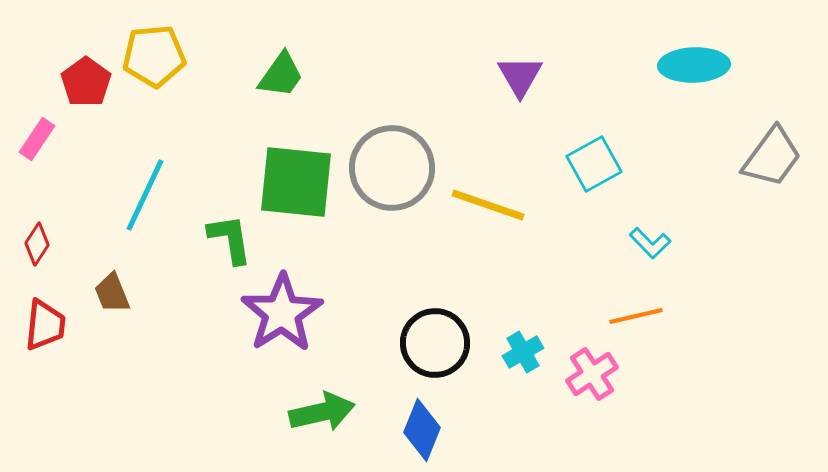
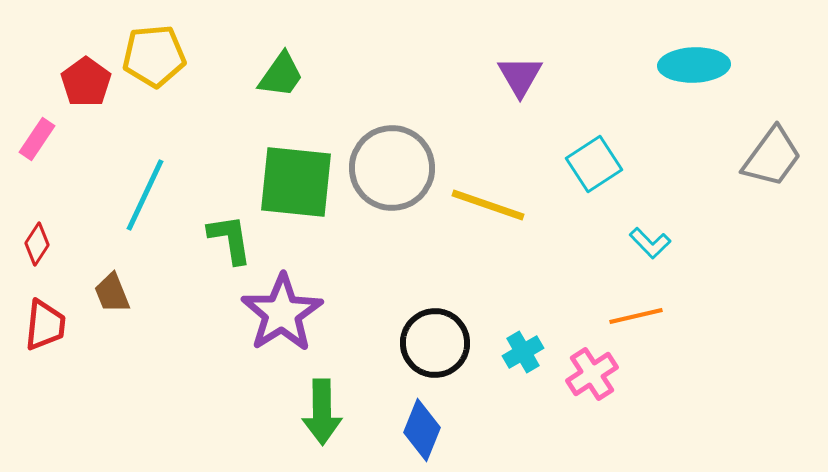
cyan square: rotated 4 degrees counterclockwise
green arrow: rotated 102 degrees clockwise
